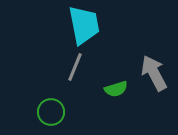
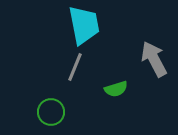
gray arrow: moved 14 px up
